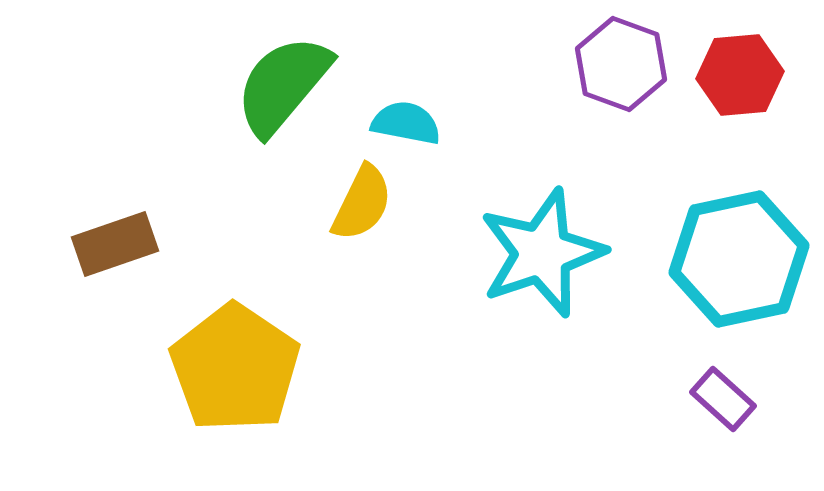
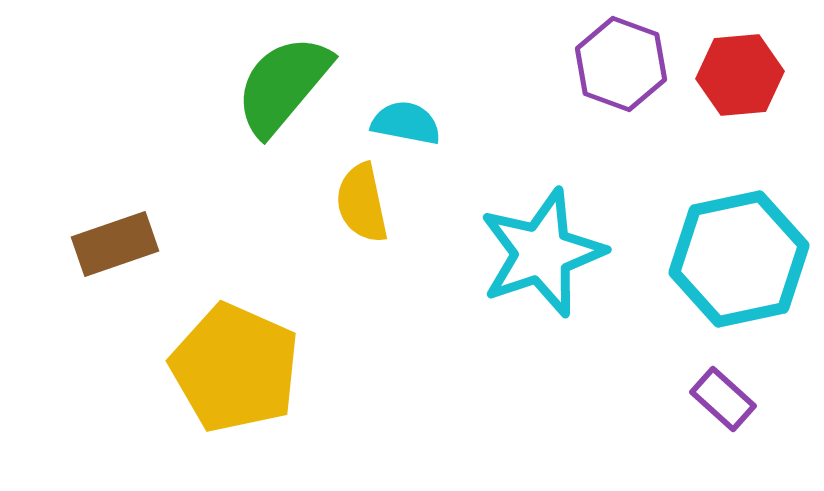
yellow semicircle: rotated 142 degrees clockwise
yellow pentagon: rotated 10 degrees counterclockwise
